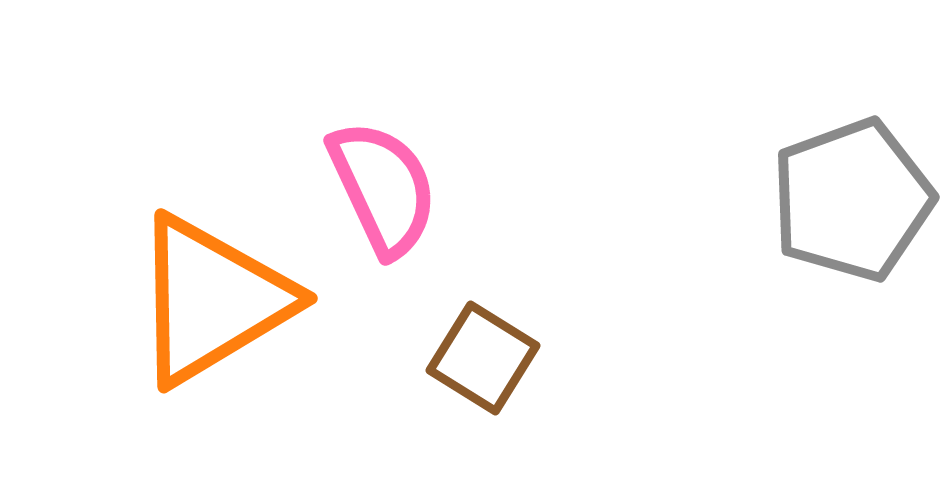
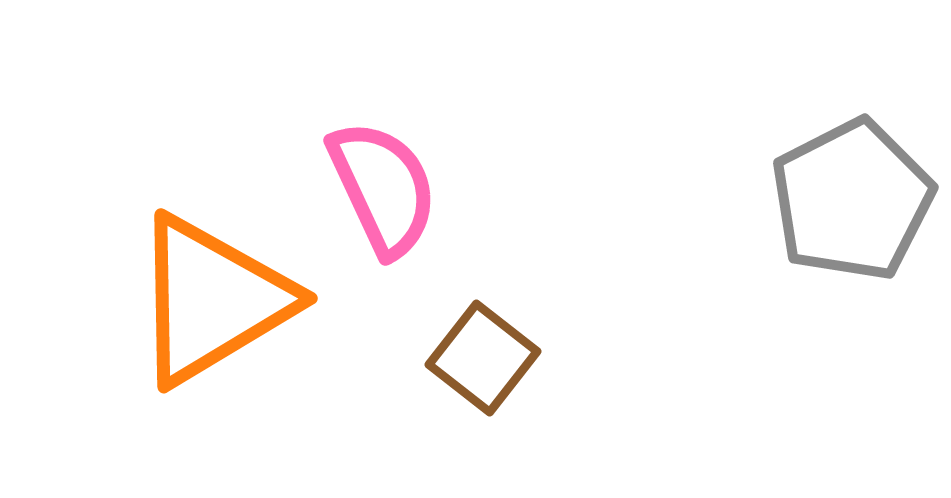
gray pentagon: rotated 7 degrees counterclockwise
brown square: rotated 6 degrees clockwise
